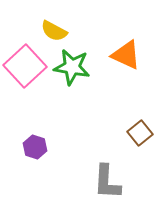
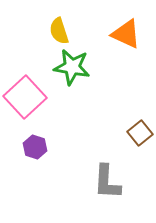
yellow semicircle: moved 5 px right; rotated 44 degrees clockwise
orange triangle: moved 21 px up
pink square: moved 31 px down
